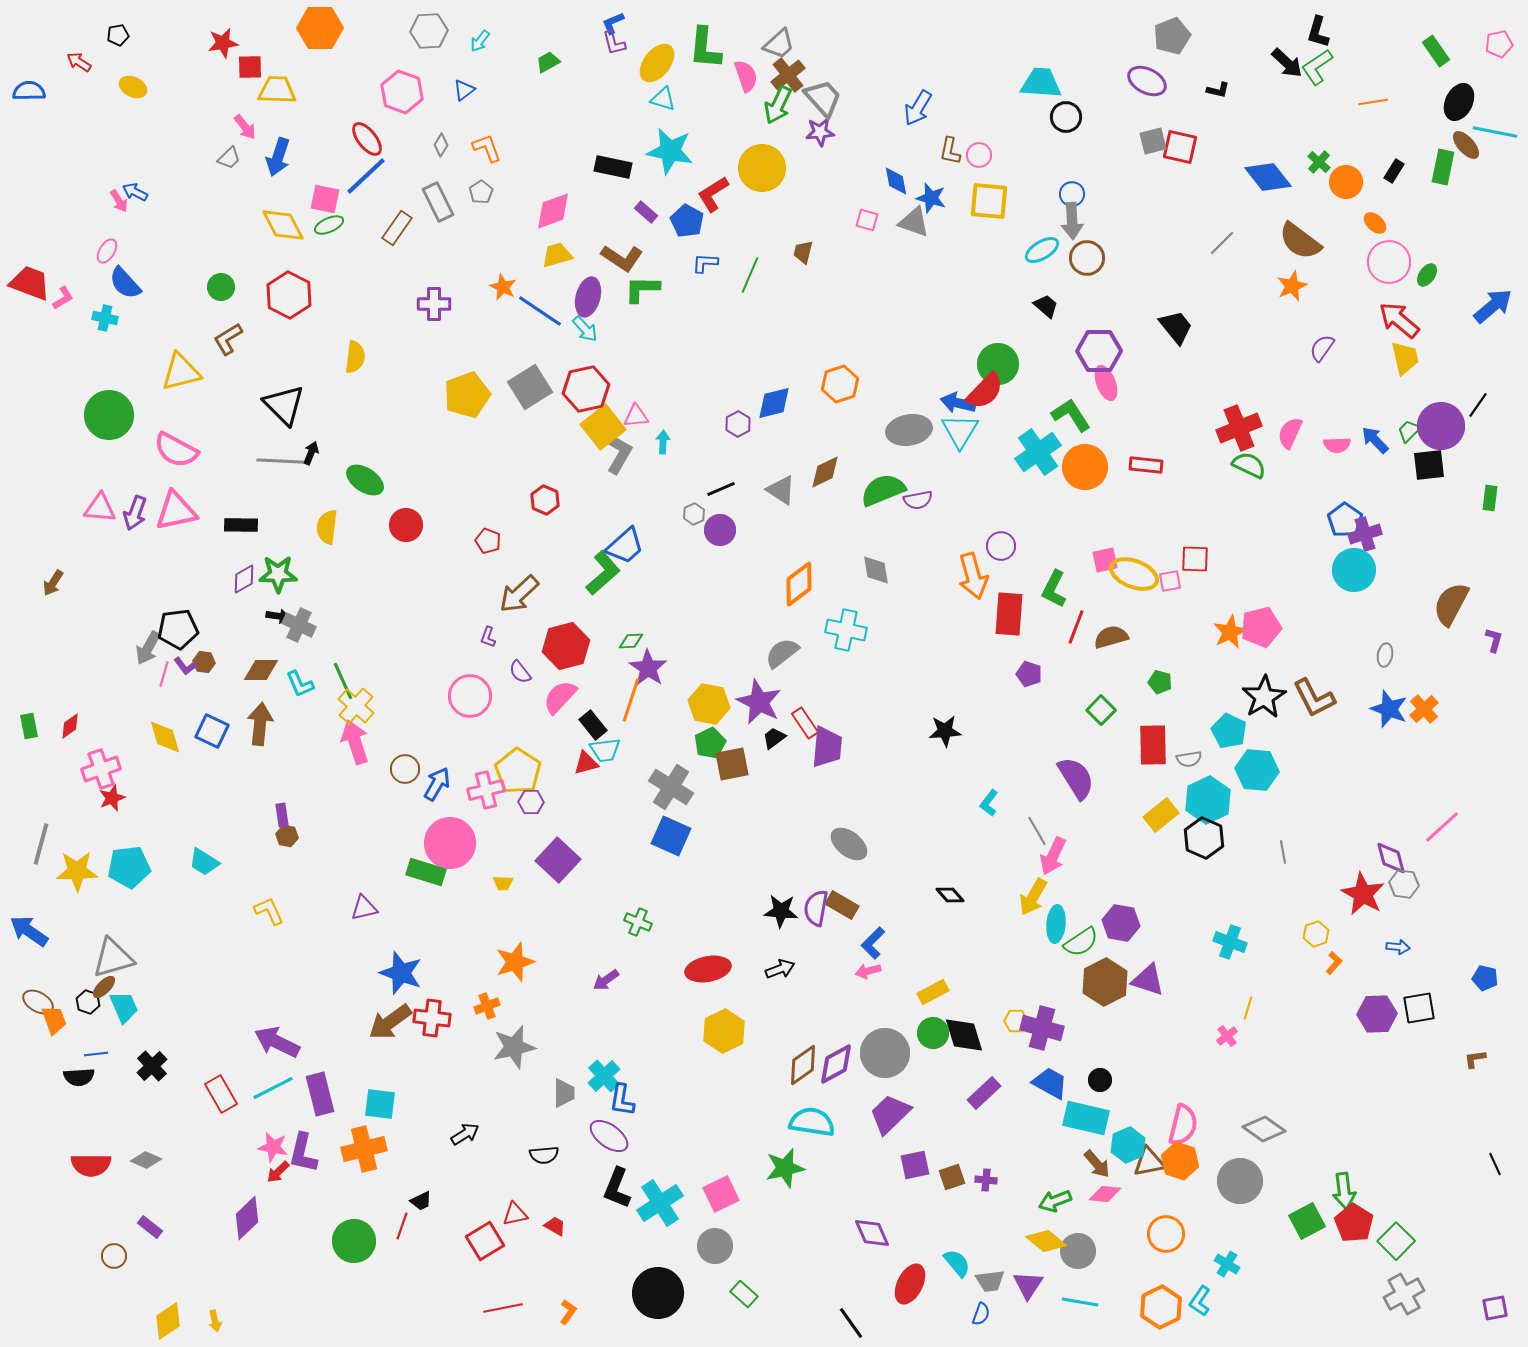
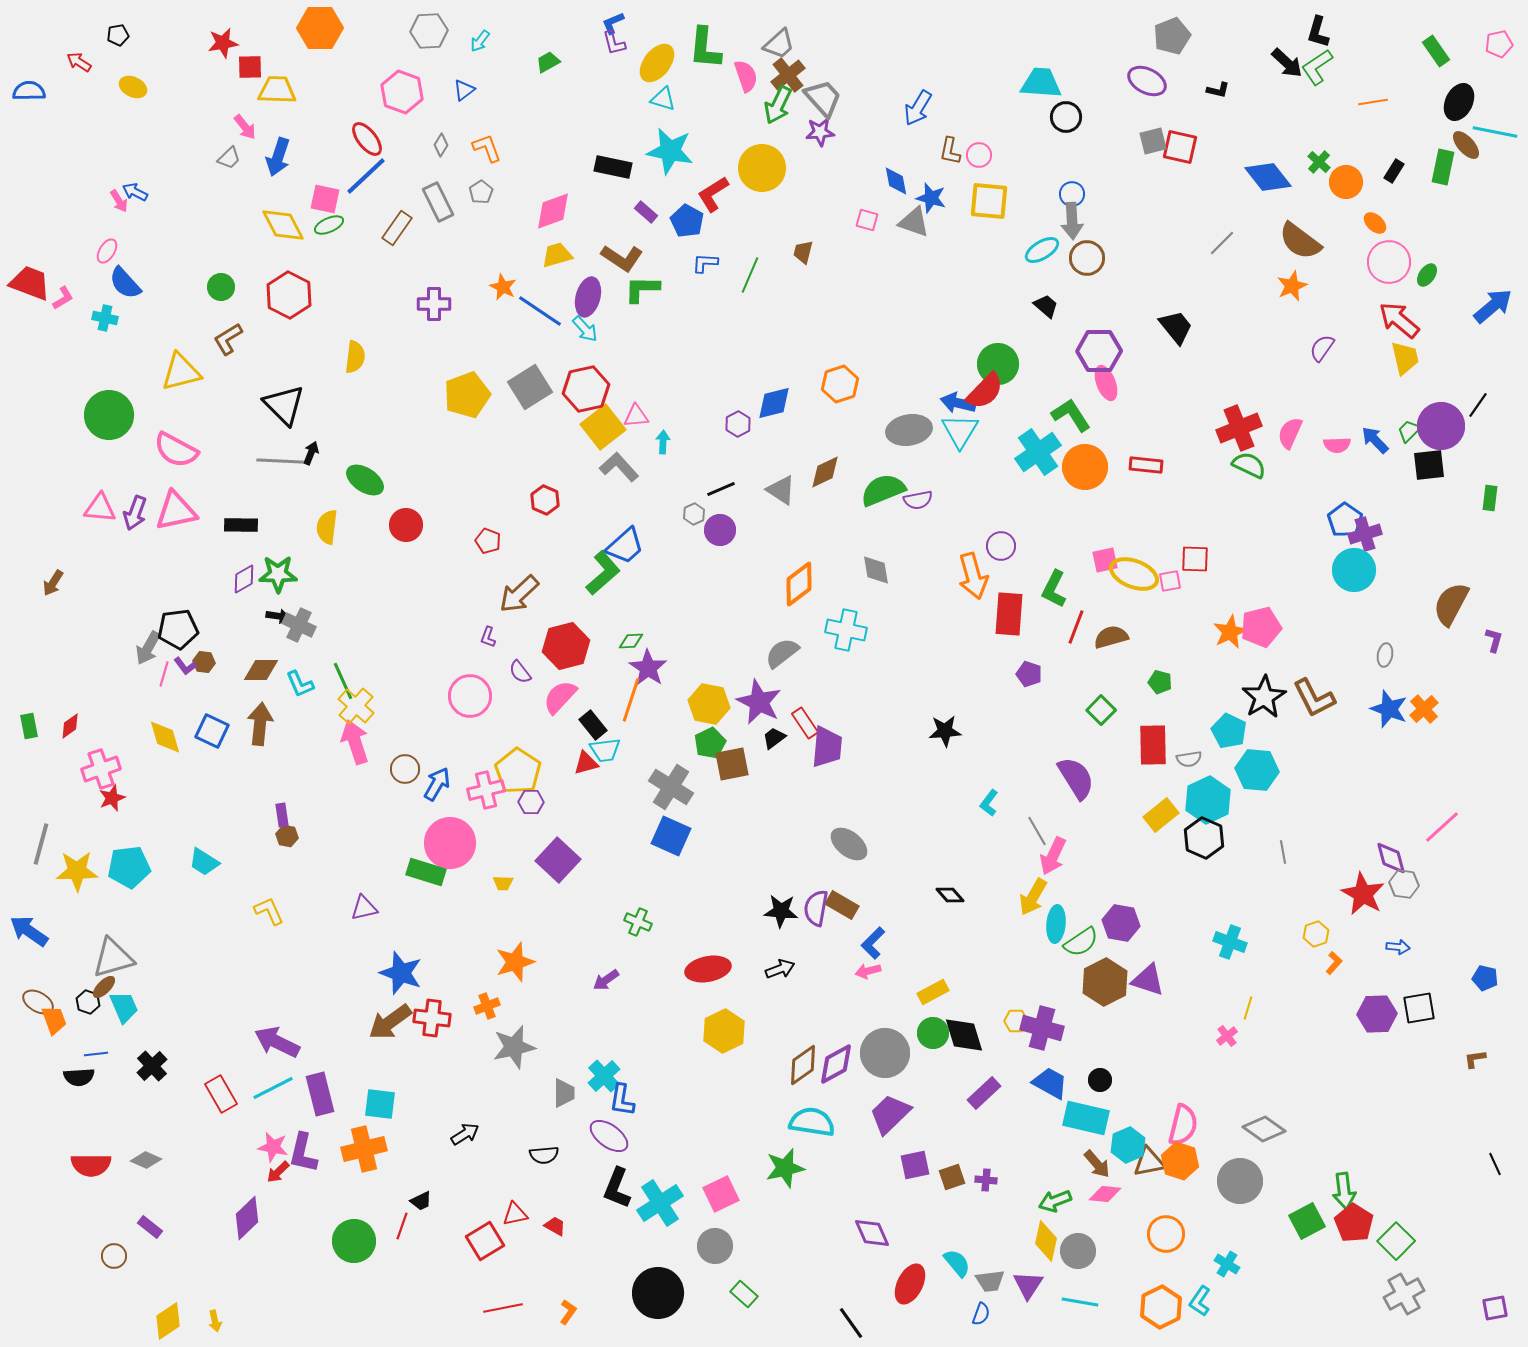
gray L-shape at (619, 454): moved 13 px down; rotated 72 degrees counterclockwise
yellow diamond at (1046, 1241): rotated 63 degrees clockwise
